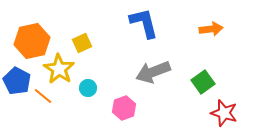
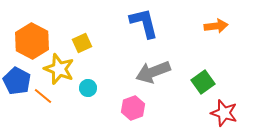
orange arrow: moved 5 px right, 3 px up
orange hexagon: rotated 20 degrees counterclockwise
yellow star: rotated 12 degrees counterclockwise
pink hexagon: moved 9 px right
